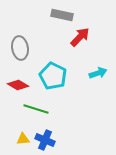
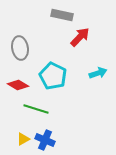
yellow triangle: rotated 24 degrees counterclockwise
